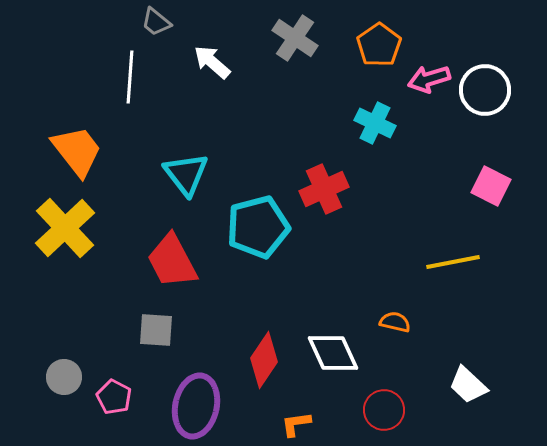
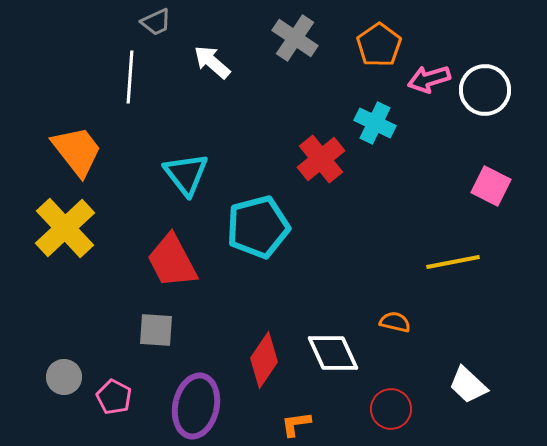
gray trapezoid: rotated 64 degrees counterclockwise
red cross: moved 3 px left, 30 px up; rotated 15 degrees counterclockwise
red circle: moved 7 px right, 1 px up
